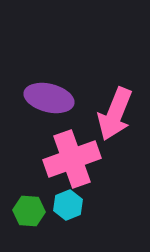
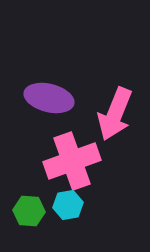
pink cross: moved 2 px down
cyan hexagon: rotated 12 degrees clockwise
